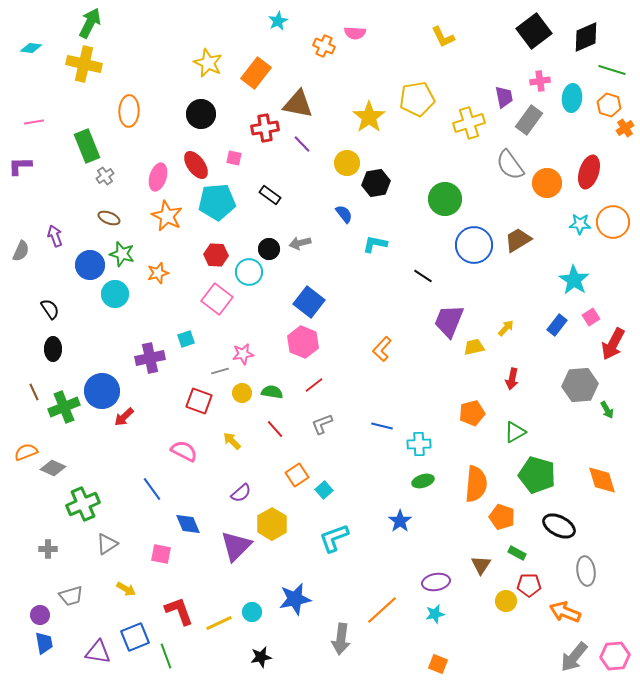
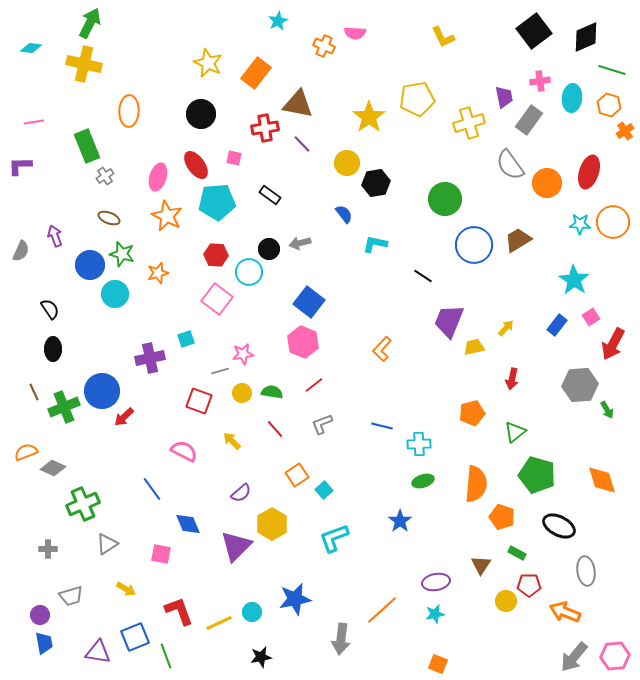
orange cross at (625, 128): moved 3 px down
green triangle at (515, 432): rotated 10 degrees counterclockwise
